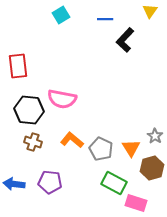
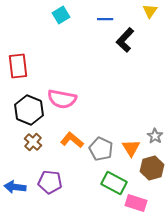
black hexagon: rotated 16 degrees clockwise
brown cross: rotated 24 degrees clockwise
blue arrow: moved 1 px right, 3 px down
